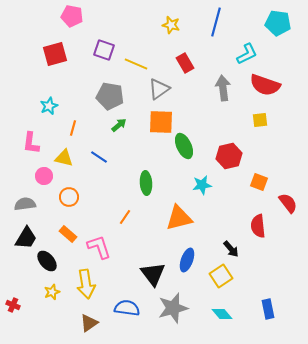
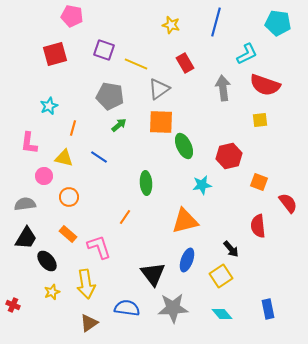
pink L-shape at (31, 143): moved 2 px left
orange triangle at (179, 218): moved 6 px right, 3 px down
gray star at (173, 308): rotated 12 degrees clockwise
